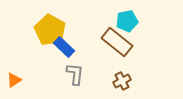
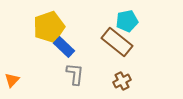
yellow pentagon: moved 1 px left, 3 px up; rotated 24 degrees clockwise
orange triangle: moved 2 px left; rotated 14 degrees counterclockwise
